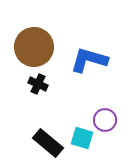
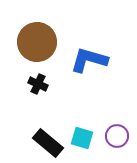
brown circle: moved 3 px right, 5 px up
purple circle: moved 12 px right, 16 px down
